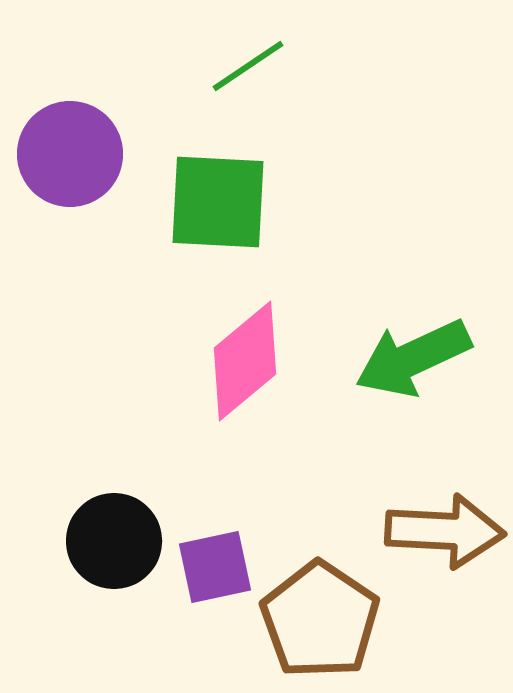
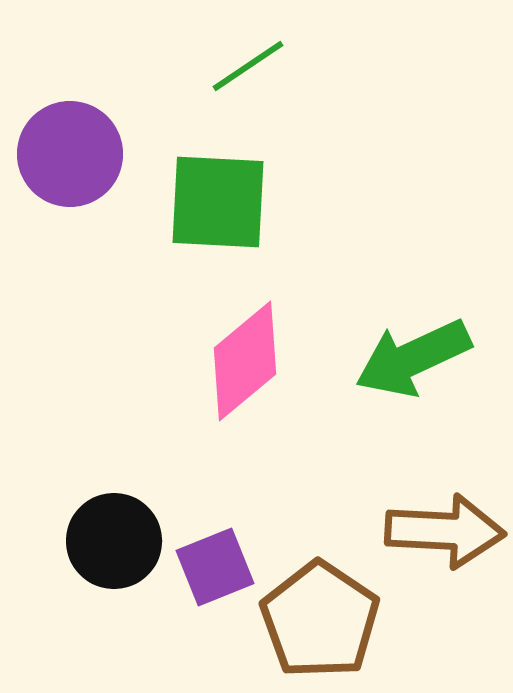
purple square: rotated 10 degrees counterclockwise
